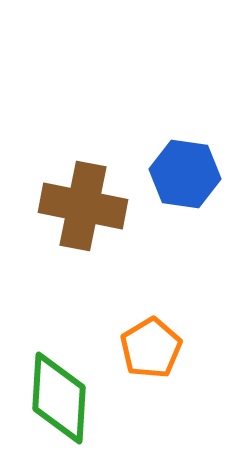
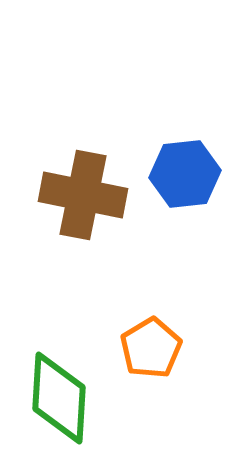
blue hexagon: rotated 14 degrees counterclockwise
brown cross: moved 11 px up
